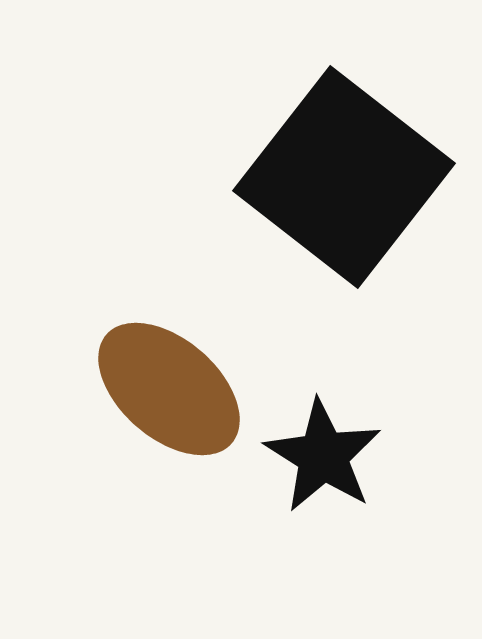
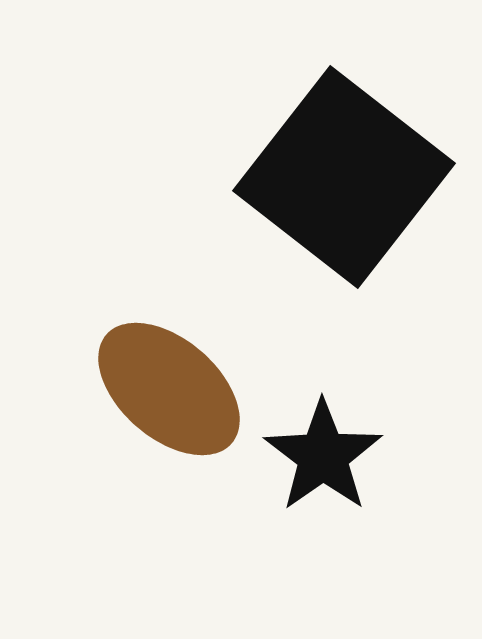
black star: rotated 5 degrees clockwise
